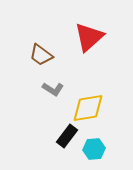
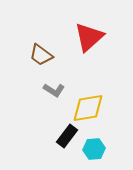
gray L-shape: moved 1 px right, 1 px down
